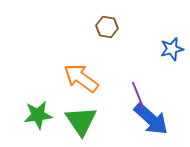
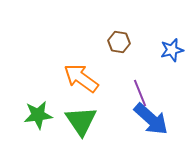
brown hexagon: moved 12 px right, 15 px down
blue star: moved 1 px down
purple line: moved 2 px right, 2 px up
